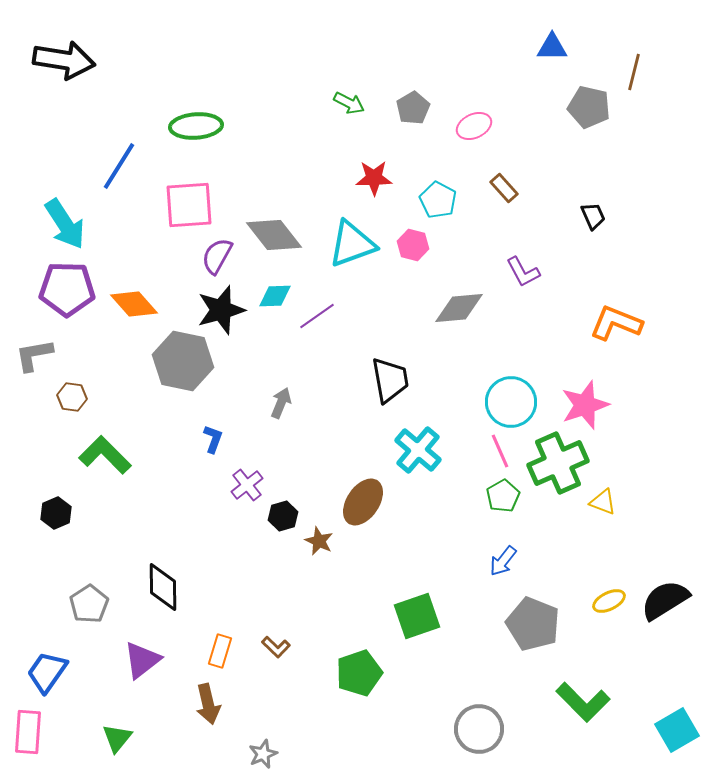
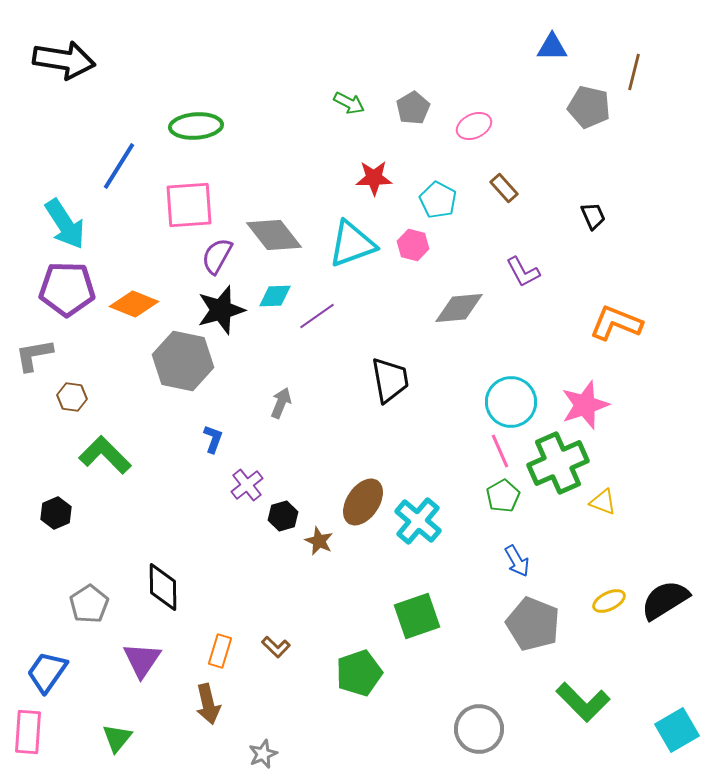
orange diamond at (134, 304): rotated 27 degrees counterclockwise
cyan cross at (418, 450): moved 71 px down
blue arrow at (503, 561): moved 14 px right; rotated 68 degrees counterclockwise
purple triangle at (142, 660): rotated 18 degrees counterclockwise
